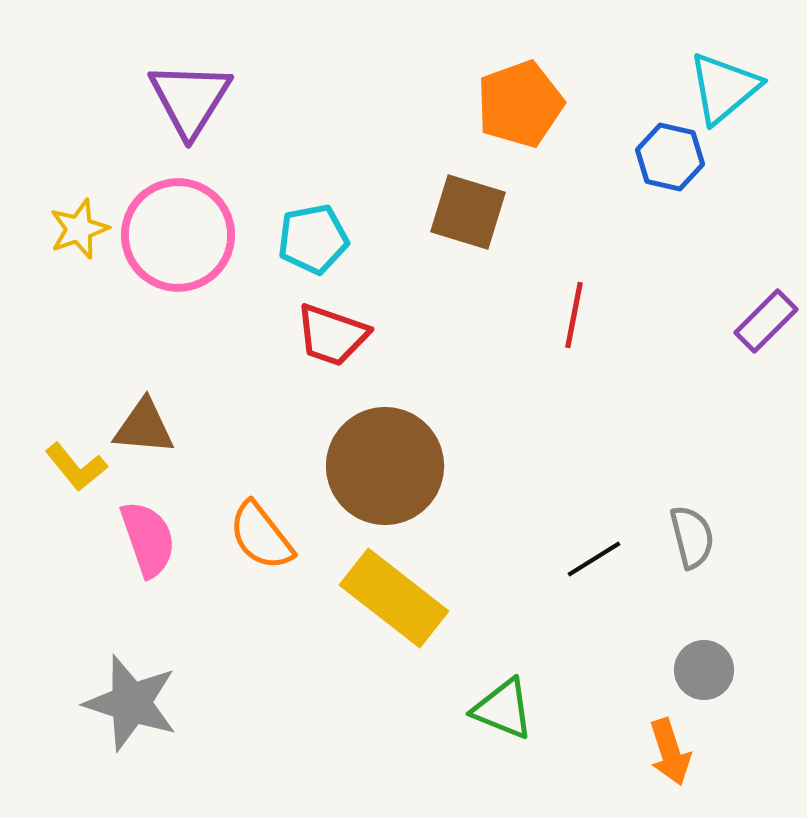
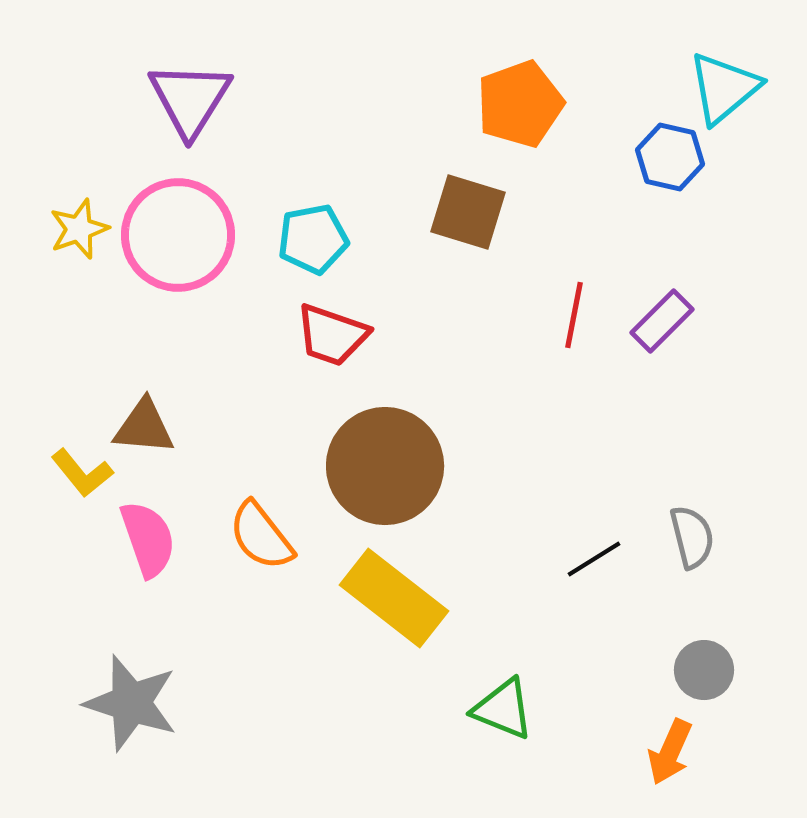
purple rectangle: moved 104 px left
yellow L-shape: moved 6 px right, 6 px down
orange arrow: rotated 42 degrees clockwise
